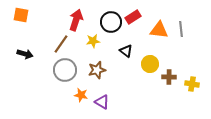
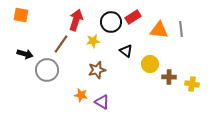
gray circle: moved 18 px left
